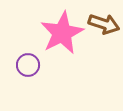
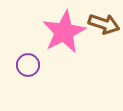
pink star: moved 2 px right, 1 px up
